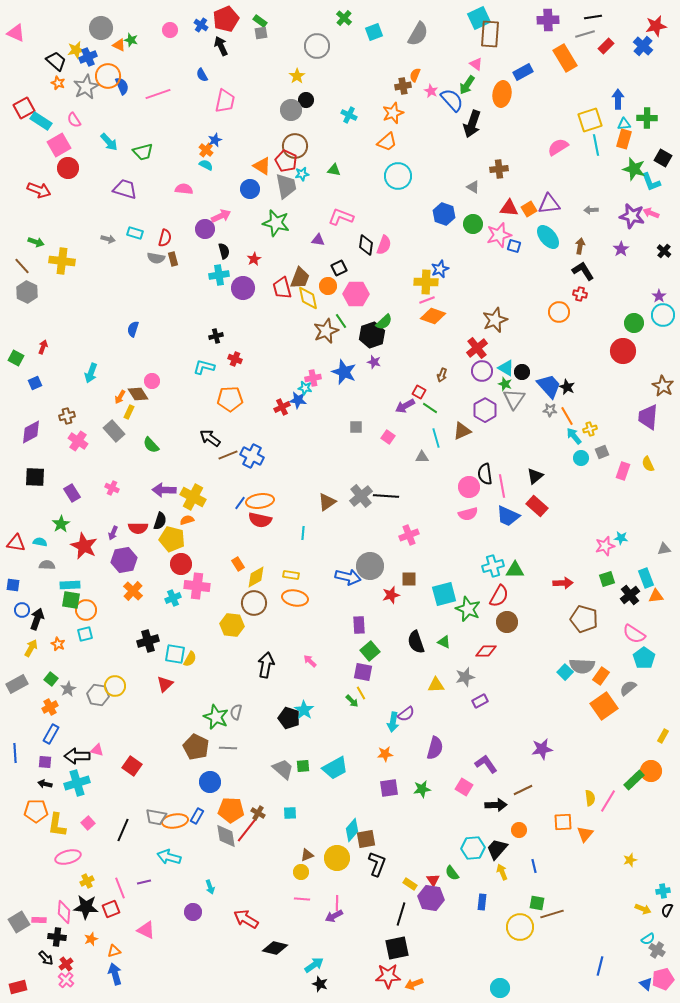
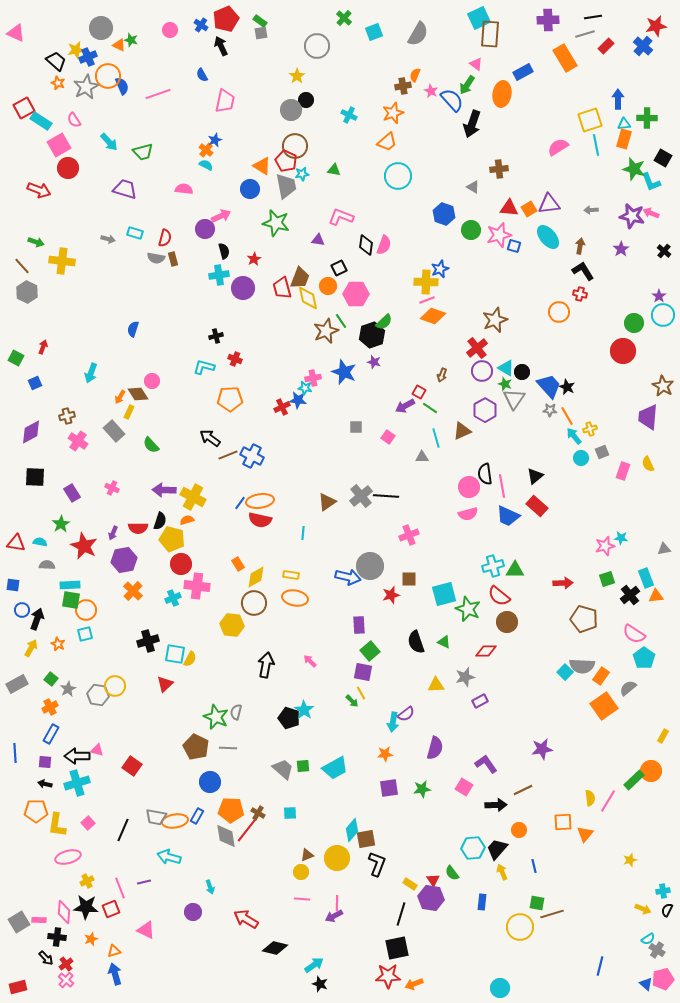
green circle at (473, 224): moved 2 px left, 6 px down
red semicircle at (499, 596): rotated 100 degrees clockwise
